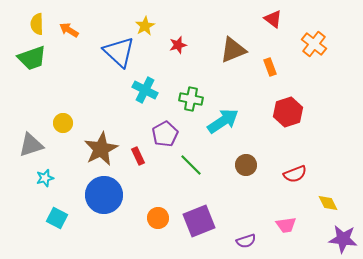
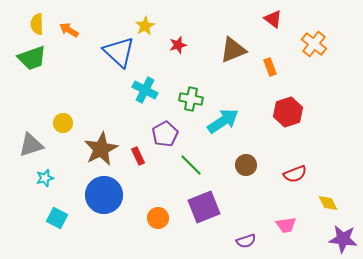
purple square: moved 5 px right, 14 px up
